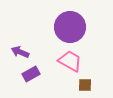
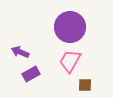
pink trapezoid: rotated 90 degrees counterclockwise
